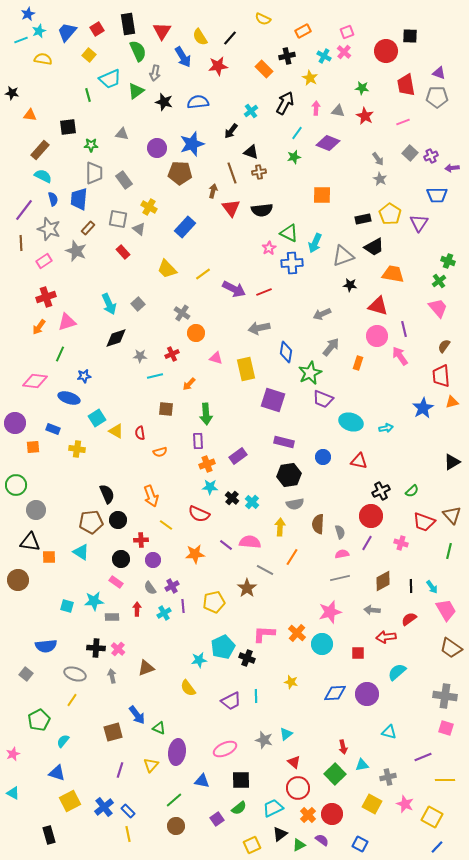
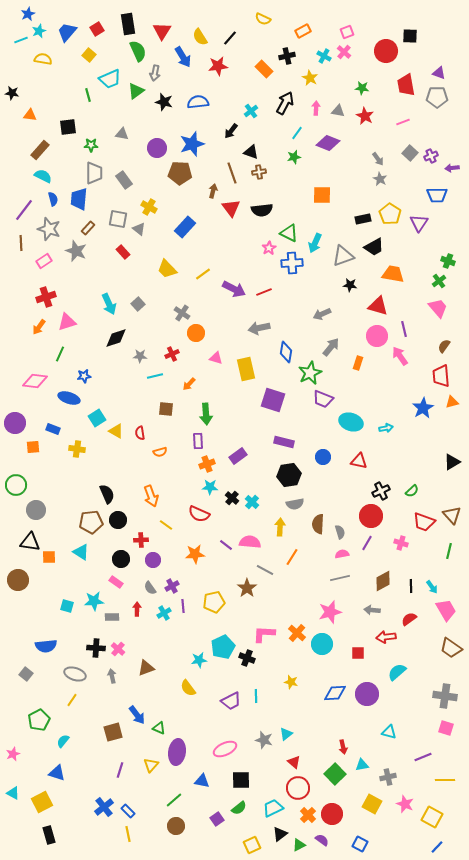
yellow square at (70, 801): moved 28 px left, 1 px down
